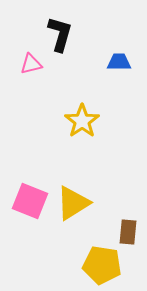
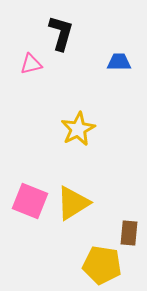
black L-shape: moved 1 px right, 1 px up
yellow star: moved 4 px left, 8 px down; rotated 8 degrees clockwise
brown rectangle: moved 1 px right, 1 px down
